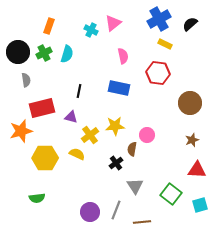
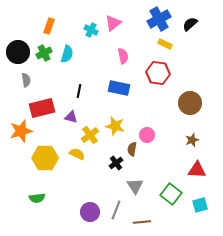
yellow star: rotated 18 degrees clockwise
